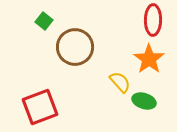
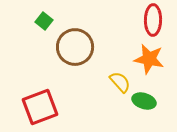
orange star: rotated 24 degrees counterclockwise
